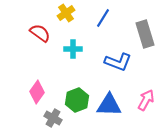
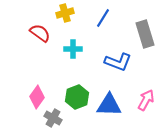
yellow cross: moved 1 px left; rotated 18 degrees clockwise
pink diamond: moved 5 px down
green hexagon: moved 3 px up
